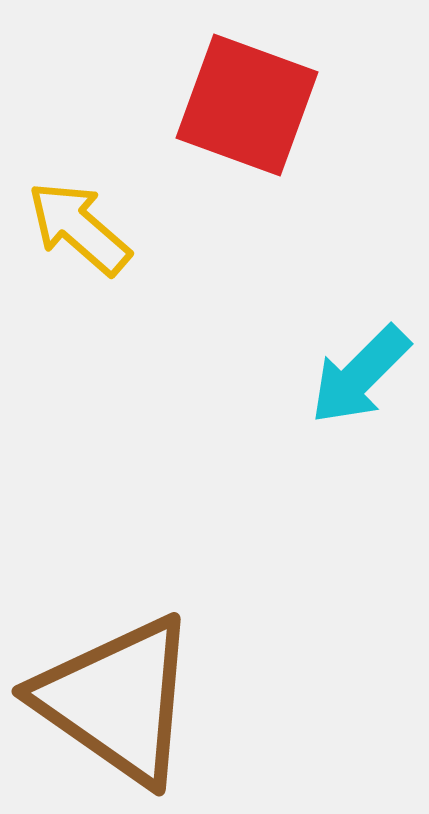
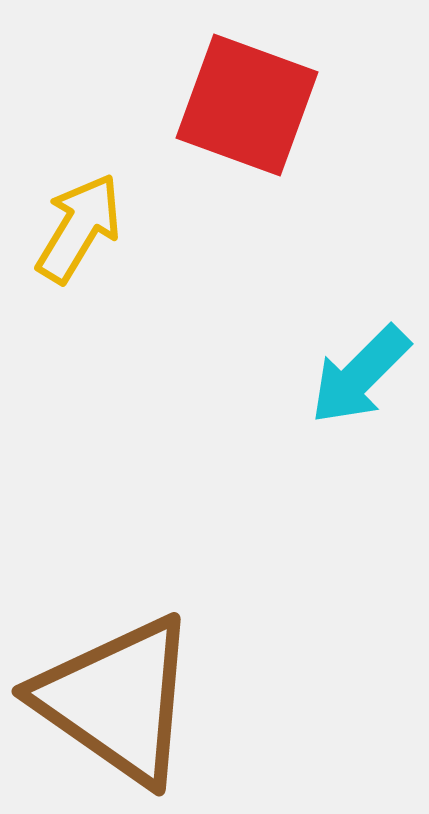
yellow arrow: rotated 80 degrees clockwise
